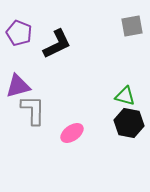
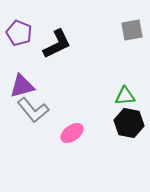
gray square: moved 4 px down
purple triangle: moved 4 px right
green triangle: rotated 20 degrees counterclockwise
gray L-shape: rotated 140 degrees clockwise
